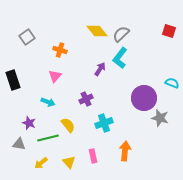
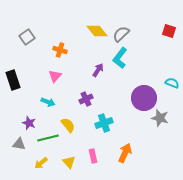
purple arrow: moved 2 px left, 1 px down
orange arrow: moved 2 px down; rotated 18 degrees clockwise
